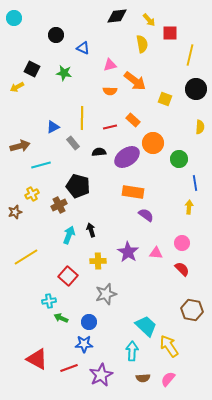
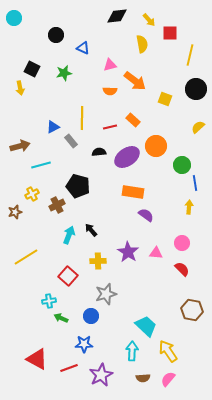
green star at (64, 73): rotated 21 degrees counterclockwise
yellow arrow at (17, 87): moved 3 px right, 1 px down; rotated 72 degrees counterclockwise
yellow semicircle at (200, 127): moved 2 px left; rotated 136 degrees counterclockwise
gray rectangle at (73, 143): moved 2 px left, 2 px up
orange circle at (153, 143): moved 3 px right, 3 px down
green circle at (179, 159): moved 3 px right, 6 px down
brown cross at (59, 205): moved 2 px left
black arrow at (91, 230): rotated 24 degrees counterclockwise
blue circle at (89, 322): moved 2 px right, 6 px up
yellow arrow at (169, 346): moved 1 px left, 5 px down
